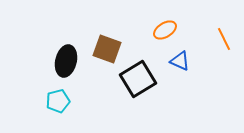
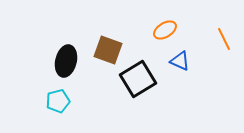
brown square: moved 1 px right, 1 px down
